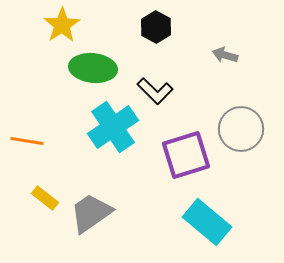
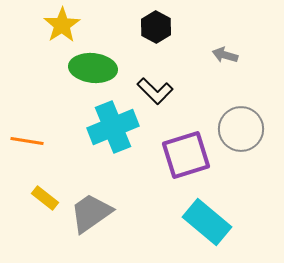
cyan cross: rotated 12 degrees clockwise
